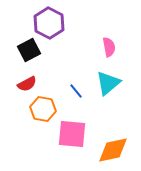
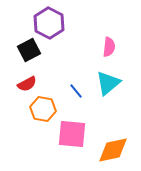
pink semicircle: rotated 18 degrees clockwise
